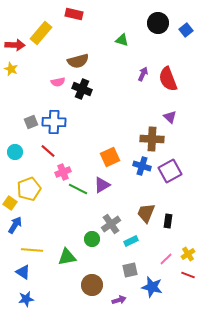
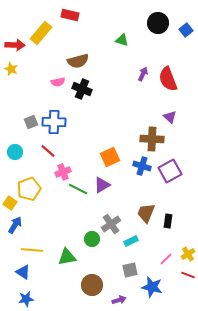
red rectangle at (74, 14): moved 4 px left, 1 px down
